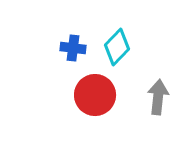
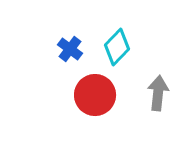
blue cross: moved 3 px left, 1 px down; rotated 30 degrees clockwise
gray arrow: moved 4 px up
